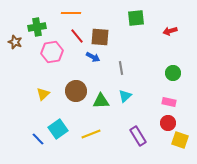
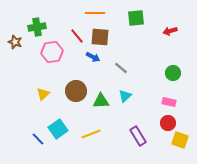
orange line: moved 24 px right
gray line: rotated 40 degrees counterclockwise
